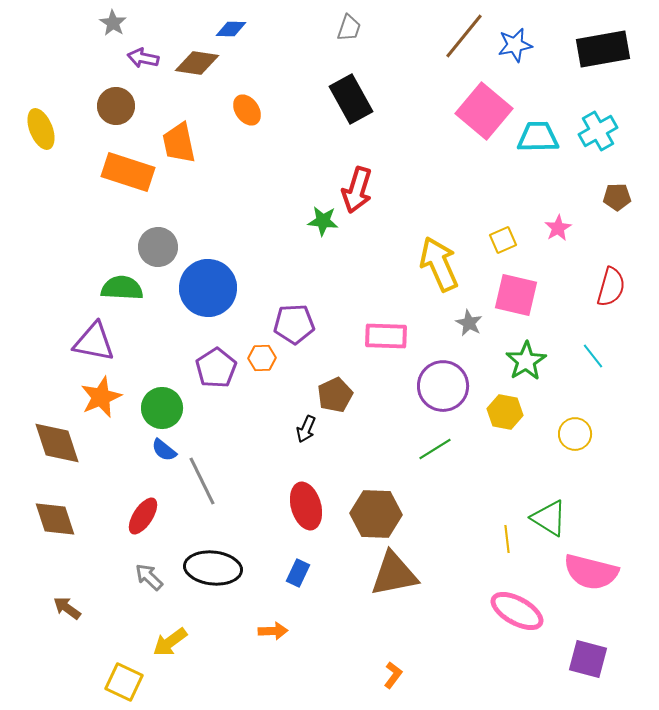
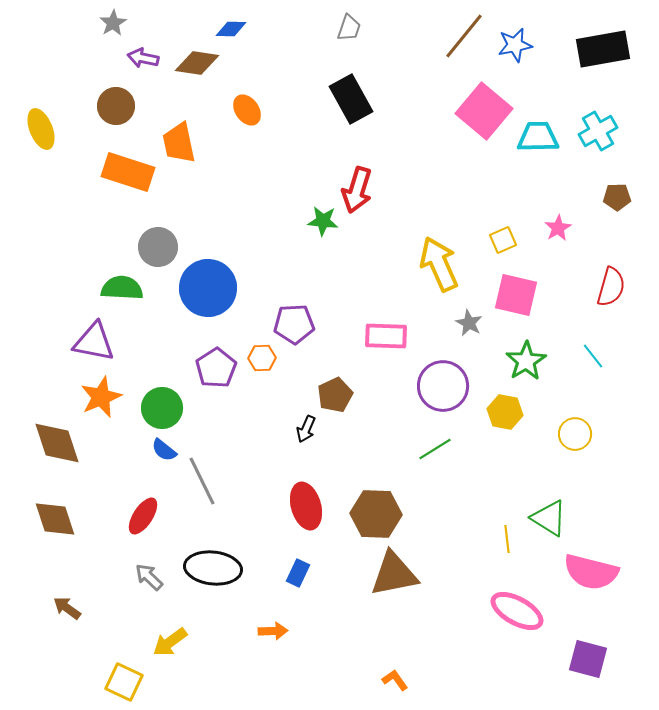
gray star at (113, 23): rotated 8 degrees clockwise
orange L-shape at (393, 675): moved 2 px right, 5 px down; rotated 72 degrees counterclockwise
